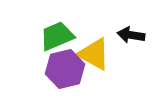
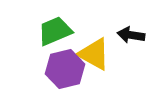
green trapezoid: moved 2 px left, 5 px up
